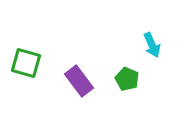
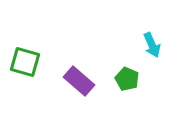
green square: moved 1 px left, 1 px up
purple rectangle: rotated 12 degrees counterclockwise
